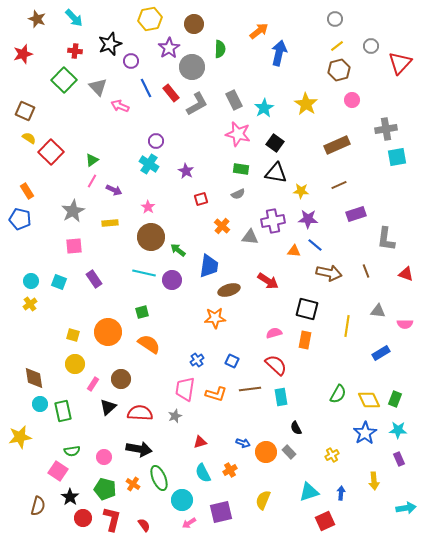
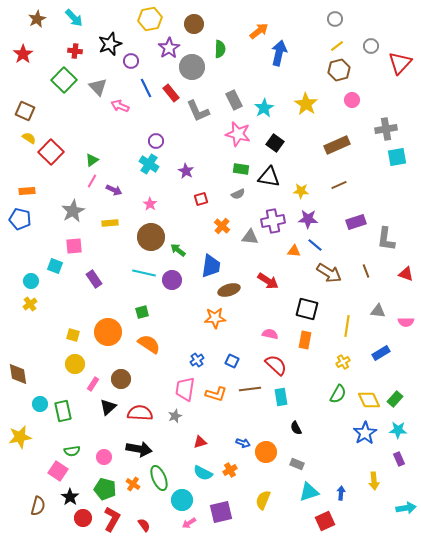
brown star at (37, 19): rotated 24 degrees clockwise
red star at (23, 54): rotated 18 degrees counterclockwise
gray L-shape at (197, 104): moved 1 px right, 7 px down; rotated 95 degrees clockwise
black triangle at (276, 173): moved 7 px left, 4 px down
orange rectangle at (27, 191): rotated 63 degrees counterclockwise
pink star at (148, 207): moved 2 px right, 3 px up
purple rectangle at (356, 214): moved 8 px down
blue trapezoid at (209, 266): moved 2 px right
brown arrow at (329, 273): rotated 20 degrees clockwise
cyan square at (59, 282): moved 4 px left, 16 px up
pink semicircle at (405, 324): moved 1 px right, 2 px up
pink semicircle at (274, 333): moved 4 px left, 1 px down; rotated 28 degrees clockwise
brown diamond at (34, 378): moved 16 px left, 4 px up
green rectangle at (395, 399): rotated 21 degrees clockwise
gray rectangle at (289, 452): moved 8 px right, 12 px down; rotated 24 degrees counterclockwise
yellow cross at (332, 455): moved 11 px right, 93 px up
cyan semicircle at (203, 473): rotated 36 degrees counterclockwise
red L-shape at (112, 519): rotated 15 degrees clockwise
